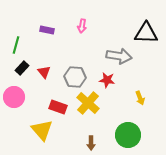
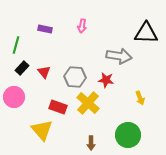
purple rectangle: moved 2 px left, 1 px up
red star: moved 1 px left
